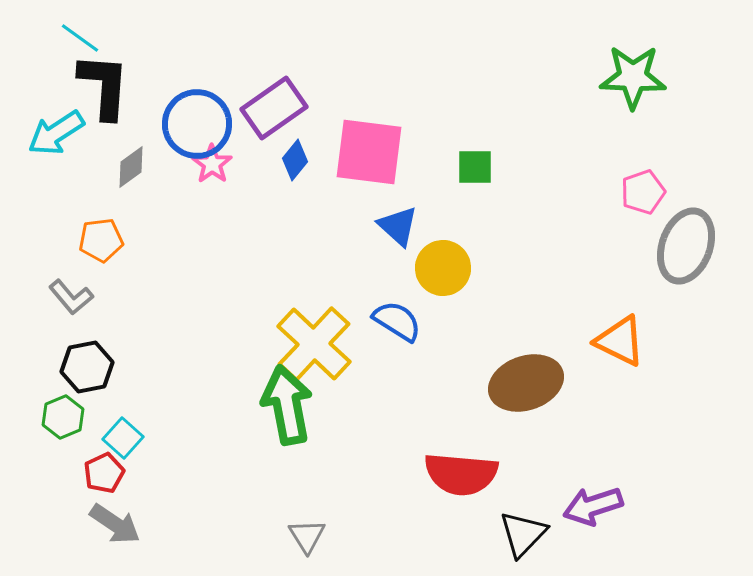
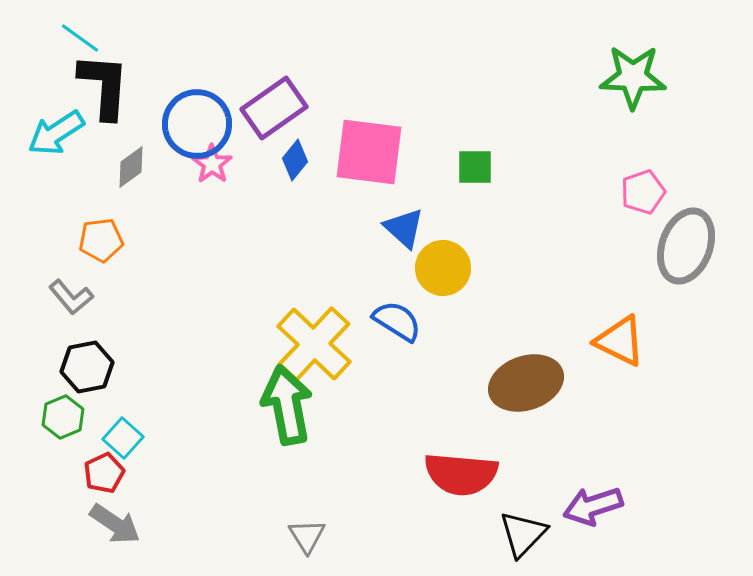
blue triangle: moved 6 px right, 2 px down
